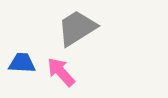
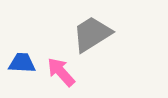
gray trapezoid: moved 15 px right, 6 px down
